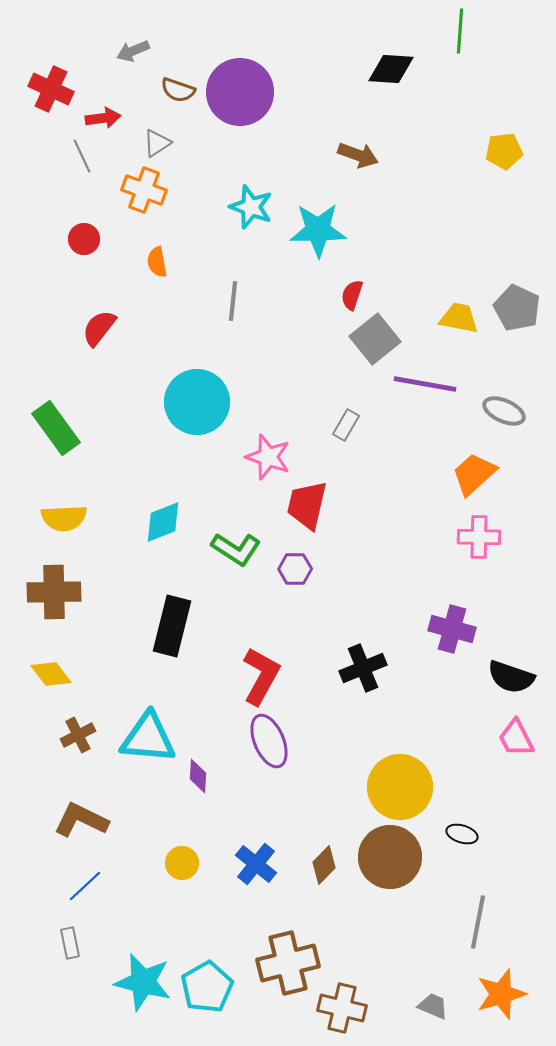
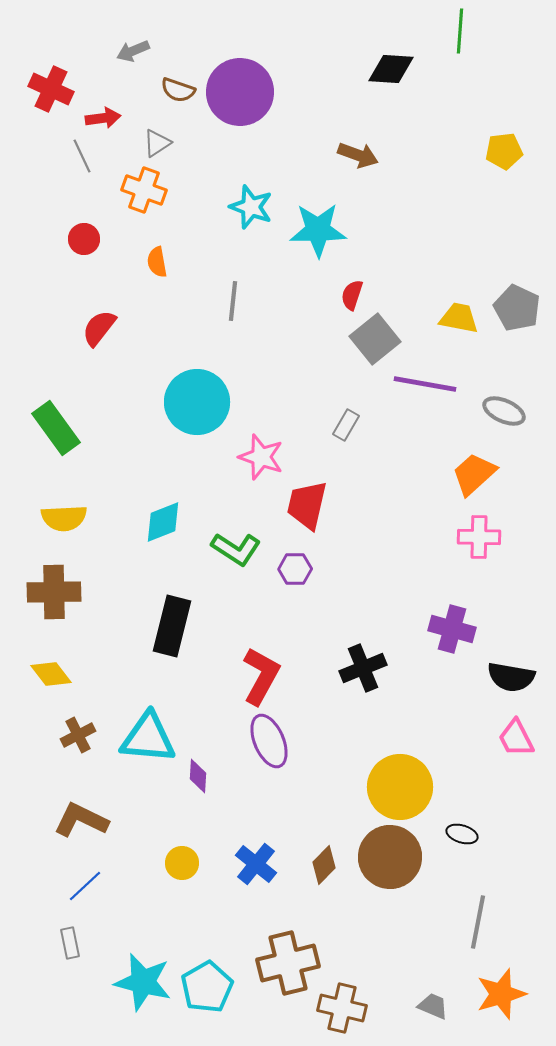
pink star at (268, 457): moved 7 px left
black semicircle at (511, 677): rotated 9 degrees counterclockwise
